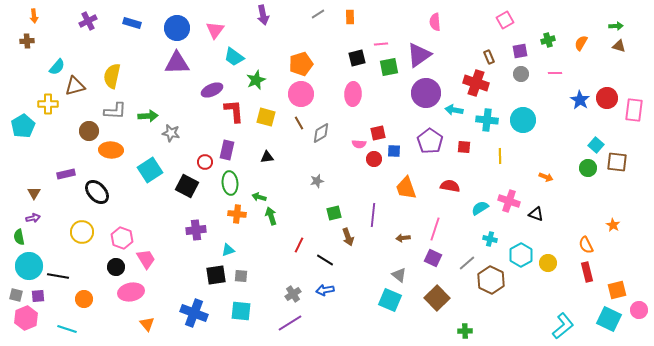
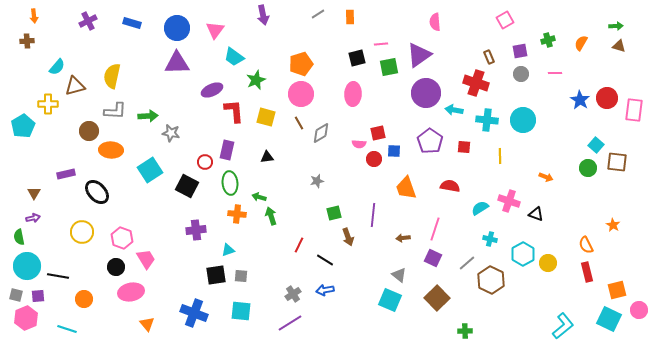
cyan hexagon at (521, 255): moved 2 px right, 1 px up
cyan circle at (29, 266): moved 2 px left
